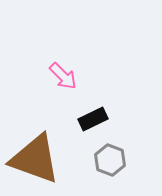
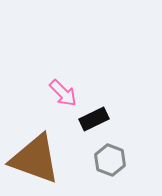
pink arrow: moved 17 px down
black rectangle: moved 1 px right
